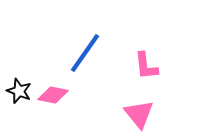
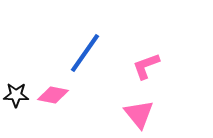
pink L-shape: rotated 76 degrees clockwise
black star: moved 3 px left, 4 px down; rotated 20 degrees counterclockwise
